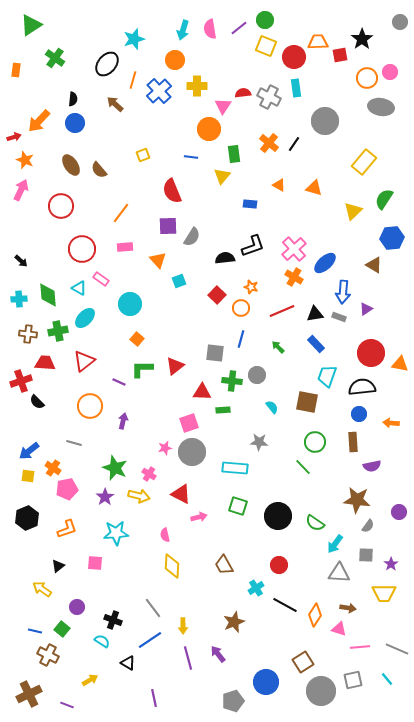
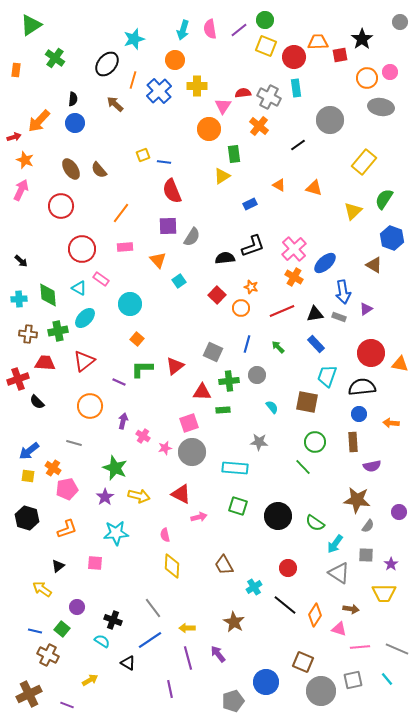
purple line at (239, 28): moved 2 px down
gray circle at (325, 121): moved 5 px right, 1 px up
orange cross at (269, 143): moved 10 px left, 17 px up
black line at (294, 144): moved 4 px right, 1 px down; rotated 21 degrees clockwise
blue line at (191, 157): moved 27 px left, 5 px down
brown ellipse at (71, 165): moved 4 px down
yellow triangle at (222, 176): rotated 18 degrees clockwise
blue rectangle at (250, 204): rotated 32 degrees counterclockwise
blue hexagon at (392, 238): rotated 25 degrees clockwise
cyan square at (179, 281): rotated 16 degrees counterclockwise
blue arrow at (343, 292): rotated 15 degrees counterclockwise
blue line at (241, 339): moved 6 px right, 5 px down
gray square at (215, 353): moved 2 px left, 1 px up; rotated 18 degrees clockwise
red cross at (21, 381): moved 3 px left, 2 px up
green cross at (232, 381): moved 3 px left; rotated 12 degrees counterclockwise
pink cross at (149, 474): moved 6 px left, 38 px up
black hexagon at (27, 518): rotated 20 degrees counterclockwise
red circle at (279, 565): moved 9 px right, 3 px down
gray triangle at (339, 573): rotated 30 degrees clockwise
cyan cross at (256, 588): moved 2 px left, 1 px up
black line at (285, 605): rotated 10 degrees clockwise
brown arrow at (348, 608): moved 3 px right, 1 px down
brown star at (234, 622): rotated 20 degrees counterclockwise
yellow arrow at (183, 626): moved 4 px right, 2 px down; rotated 91 degrees clockwise
brown square at (303, 662): rotated 35 degrees counterclockwise
purple line at (154, 698): moved 16 px right, 9 px up
